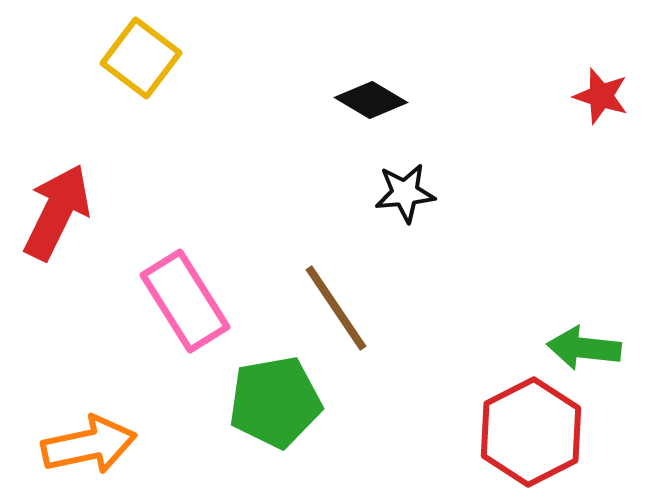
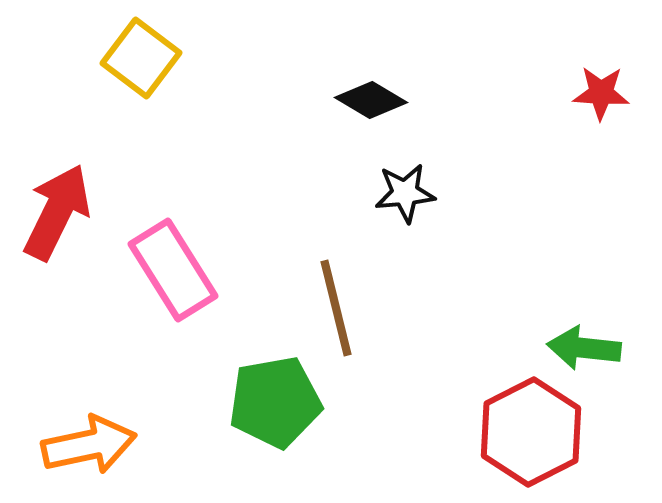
red star: moved 3 px up; rotated 14 degrees counterclockwise
pink rectangle: moved 12 px left, 31 px up
brown line: rotated 20 degrees clockwise
